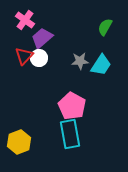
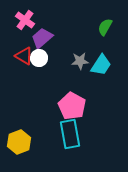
red triangle: rotated 42 degrees counterclockwise
